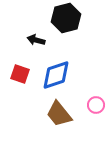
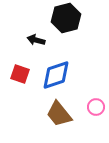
pink circle: moved 2 px down
